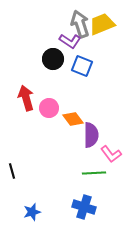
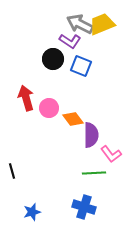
gray arrow: rotated 44 degrees counterclockwise
blue square: moved 1 px left
